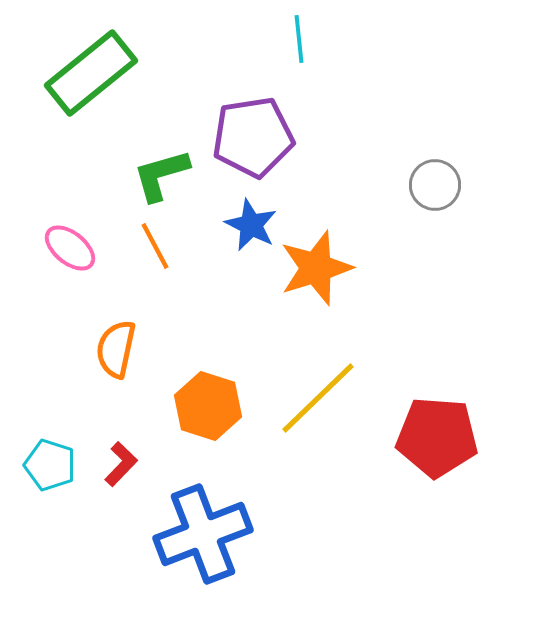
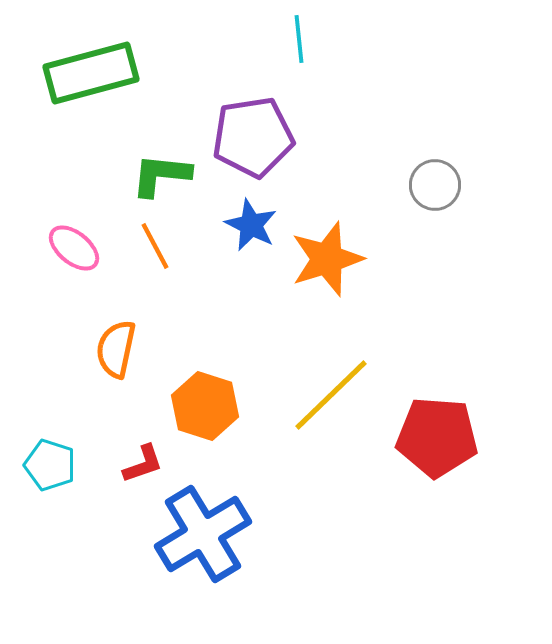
green rectangle: rotated 24 degrees clockwise
green L-shape: rotated 22 degrees clockwise
pink ellipse: moved 4 px right
orange star: moved 11 px right, 9 px up
yellow line: moved 13 px right, 3 px up
orange hexagon: moved 3 px left
red L-shape: moved 22 px right; rotated 27 degrees clockwise
blue cross: rotated 10 degrees counterclockwise
